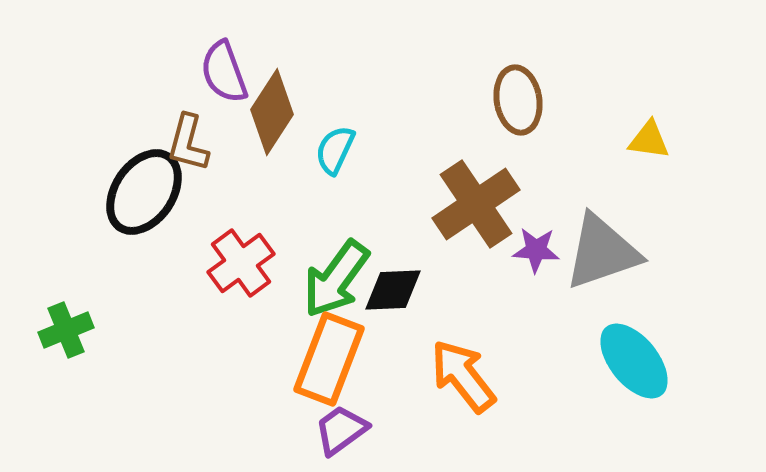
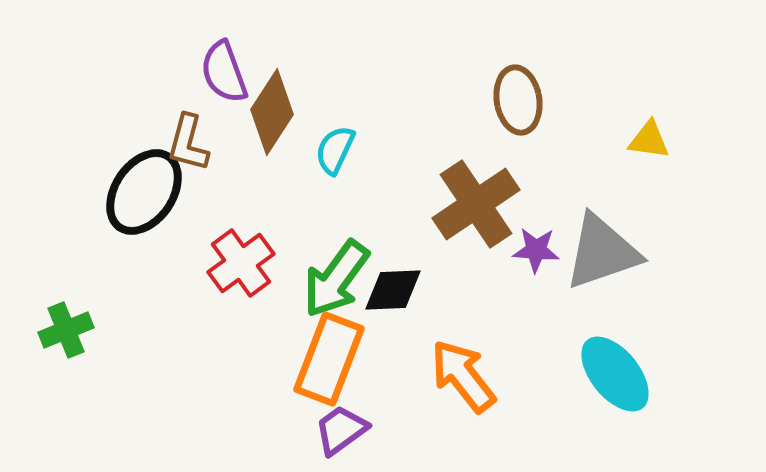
cyan ellipse: moved 19 px left, 13 px down
